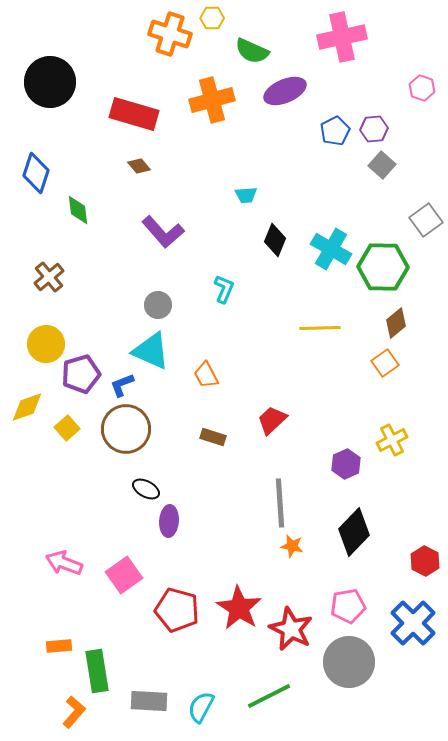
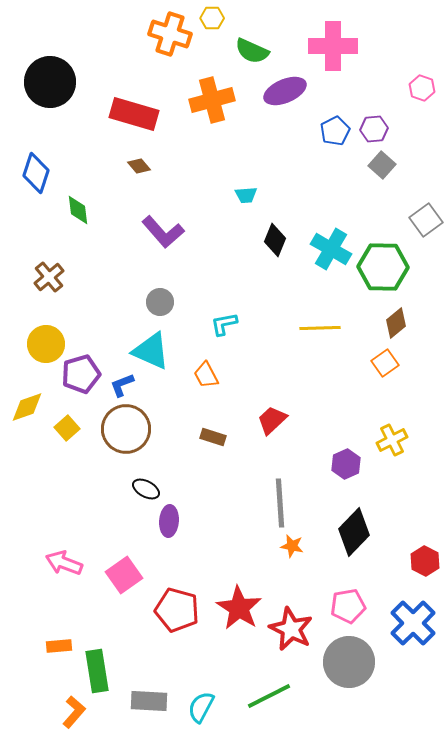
pink cross at (342, 37): moved 9 px left, 9 px down; rotated 12 degrees clockwise
cyan L-shape at (224, 289): moved 35 px down; rotated 124 degrees counterclockwise
gray circle at (158, 305): moved 2 px right, 3 px up
